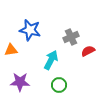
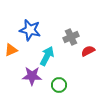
orange triangle: rotated 16 degrees counterclockwise
cyan arrow: moved 4 px left, 4 px up
purple star: moved 12 px right, 6 px up
